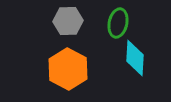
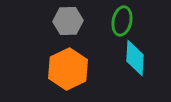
green ellipse: moved 4 px right, 2 px up
orange hexagon: rotated 6 degrees clockwise
